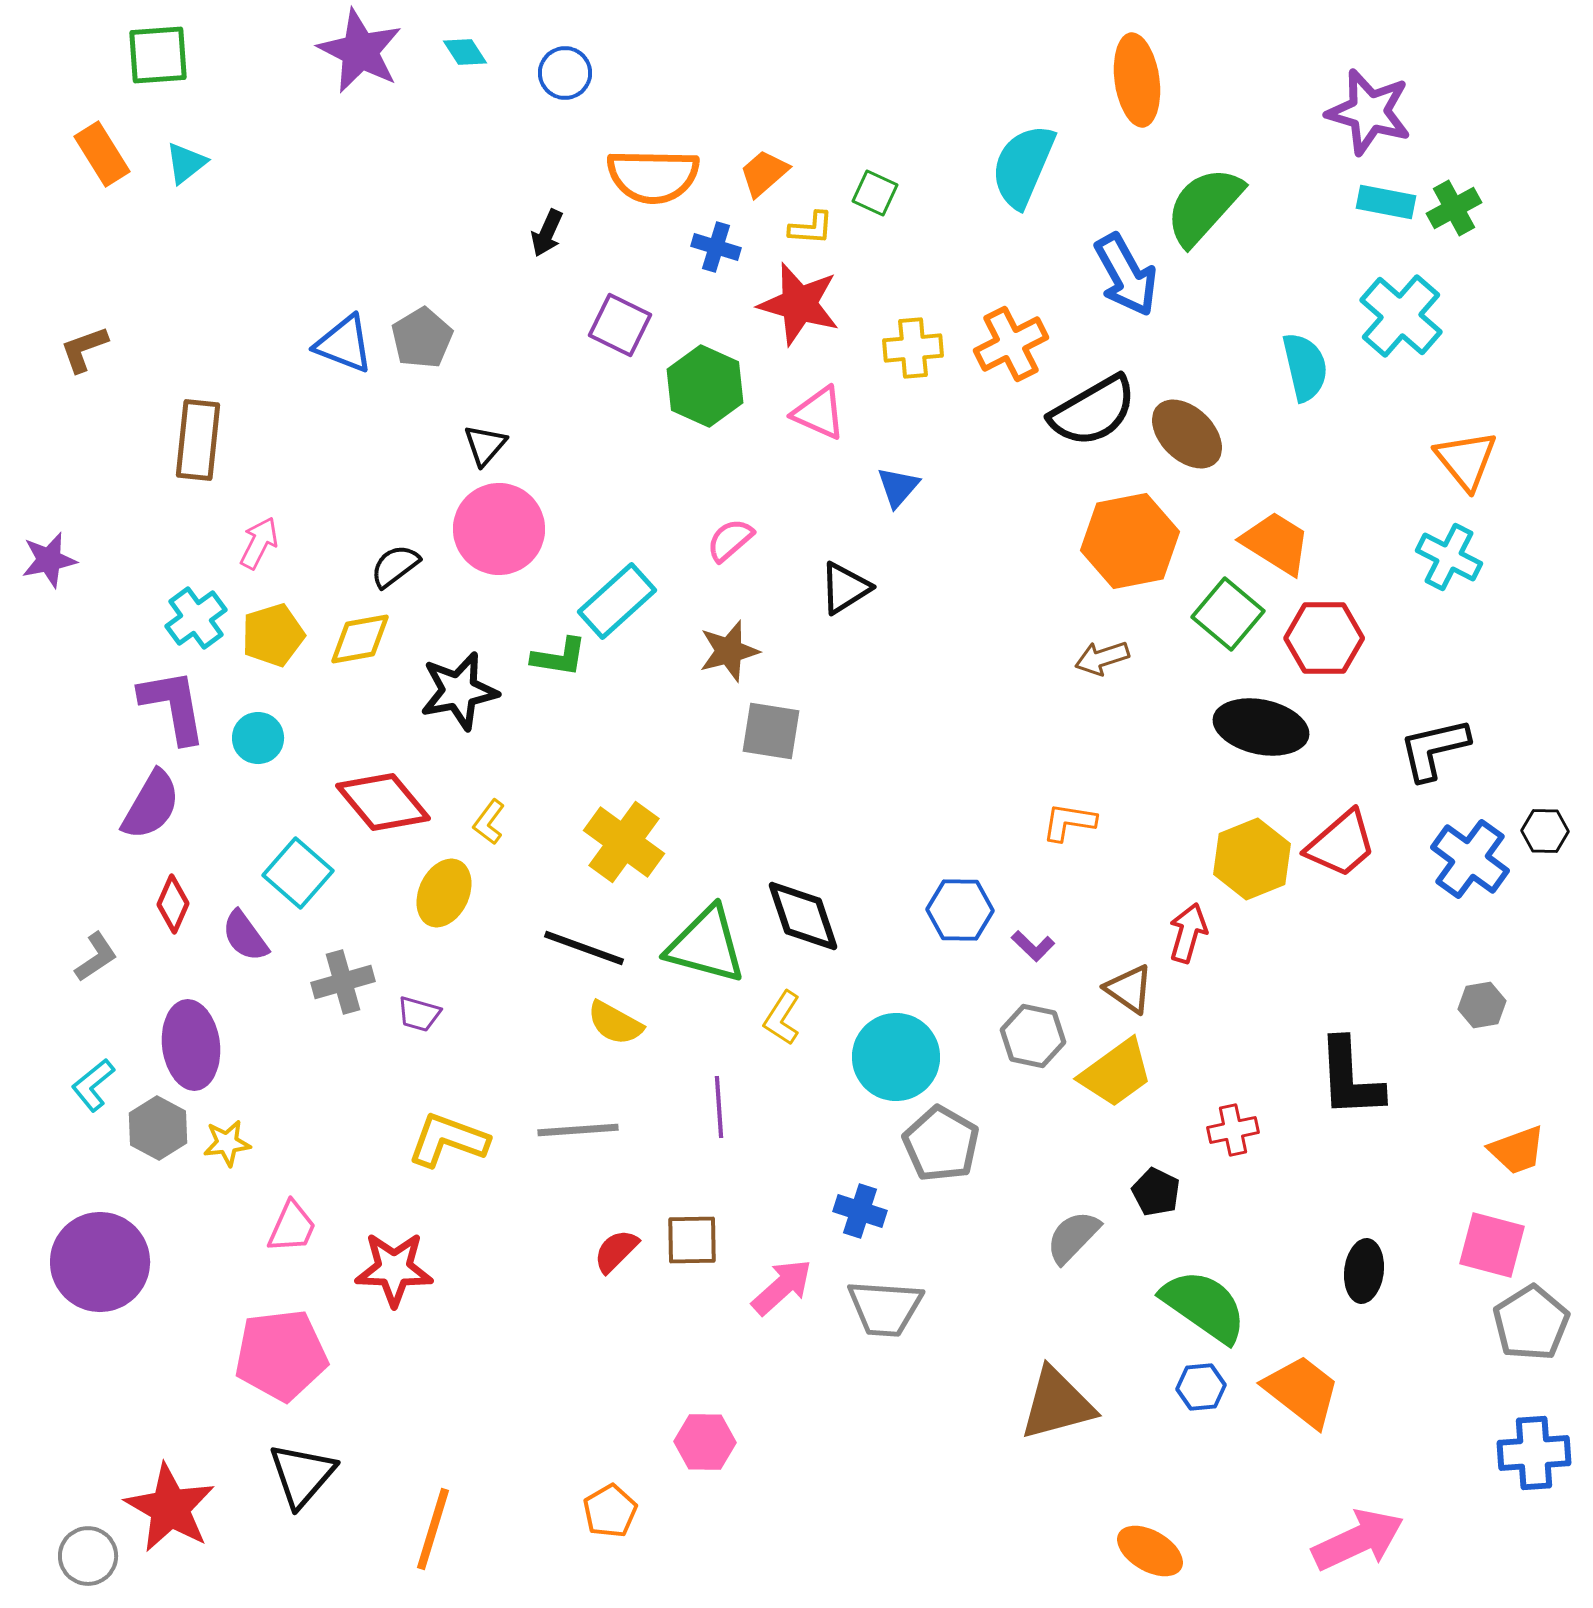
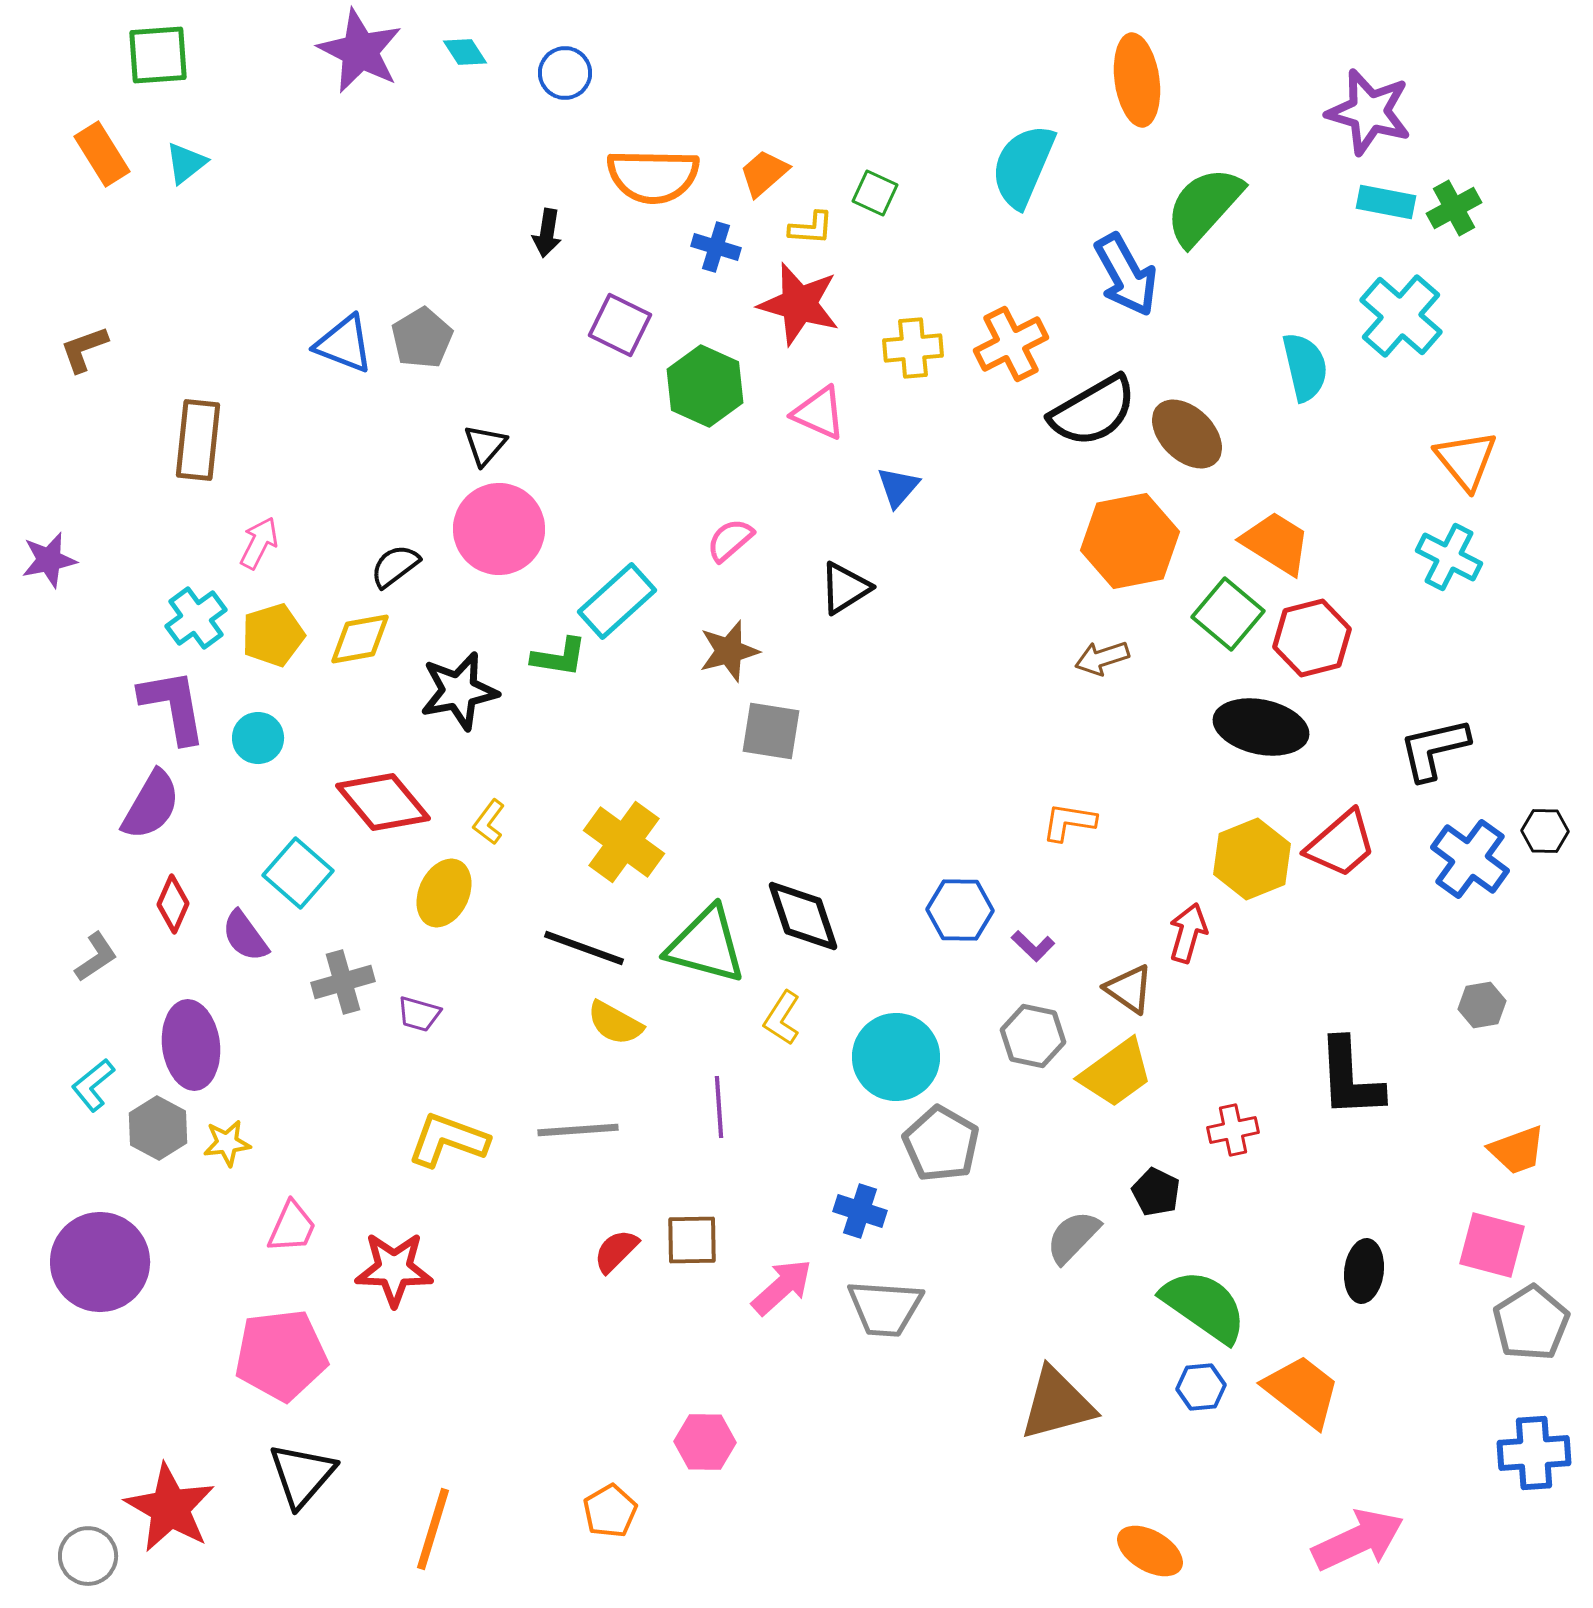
black arrow at (547, 233): rotated 15 degrees counterclockwise
red hexagon at (1324, 638): moved 12 px left; rotated 14 degrees counterclockwise
